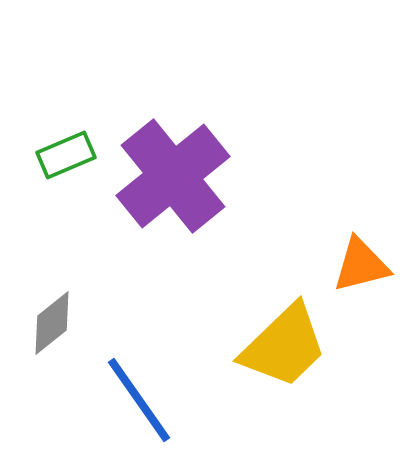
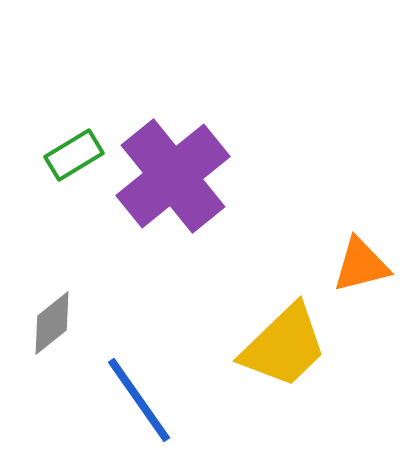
green rectangle: moved 8 px right; rotated 8 degrees counterclockwise
